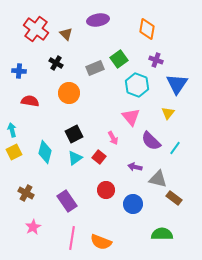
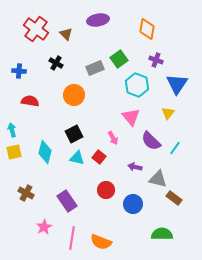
orange circle: moved 5 px right, 2 px down
yellow square: rotated 14 degrees clockwise
cyan triangle: moved 2 px right; rotated 49 degrees clockwise
pink star: moved 11 px right
